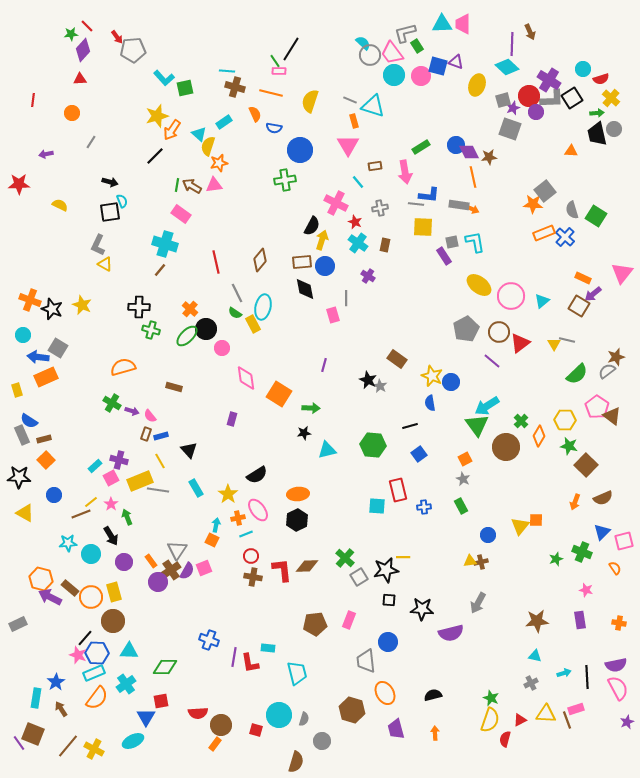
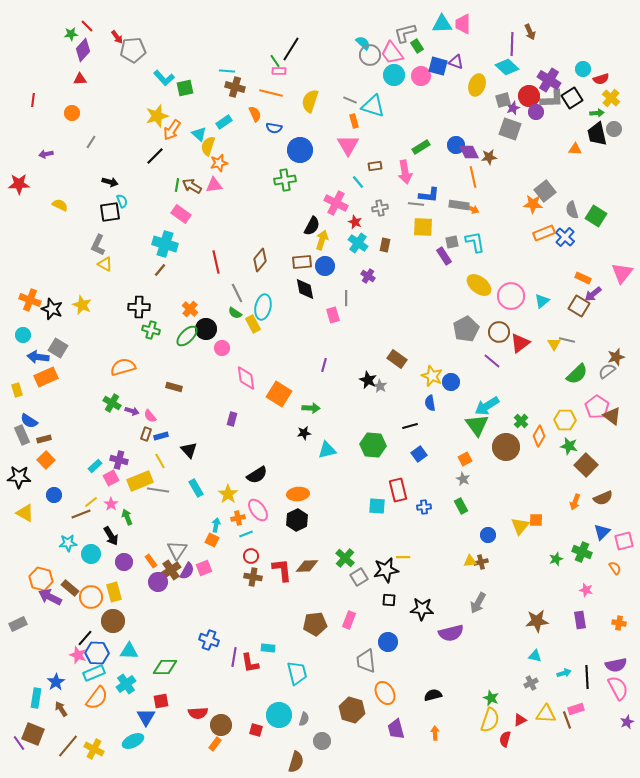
orange triangle at (571, 151): moved 4 px right, 2 px up
